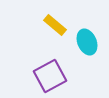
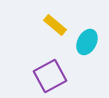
cyan ellipse: rotated 50 degrees clockwise
